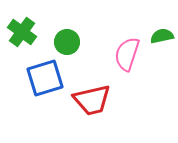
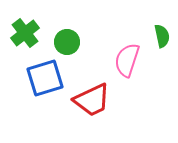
green cross: moved 3 px right, 1 px down; rotated 16 degrees clockwise
green semicircle: rotated 90 degrees clockwise
pink semicircle: moved 6 px down
red trapezoid: rotated 12 degrees counterclockwise
